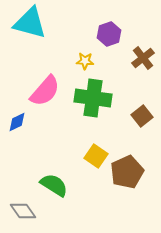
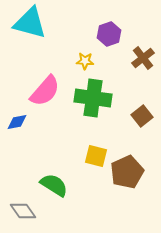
blue diamond: rotated 15 degrees clockwise
yellow square: rotated 20 degrees counterclockwise
